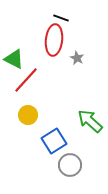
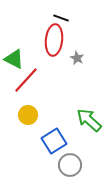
green arrow: moved 1 px left, 1 px up
